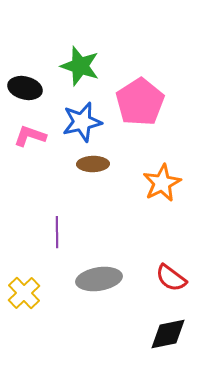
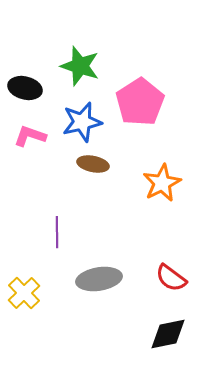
brown ellipse: rotated 12 degrees clockwise
